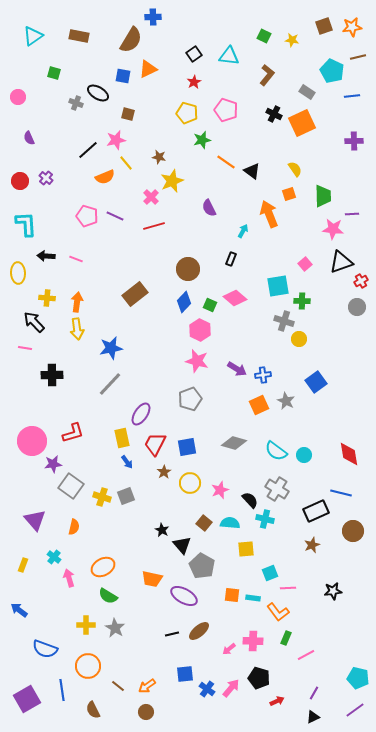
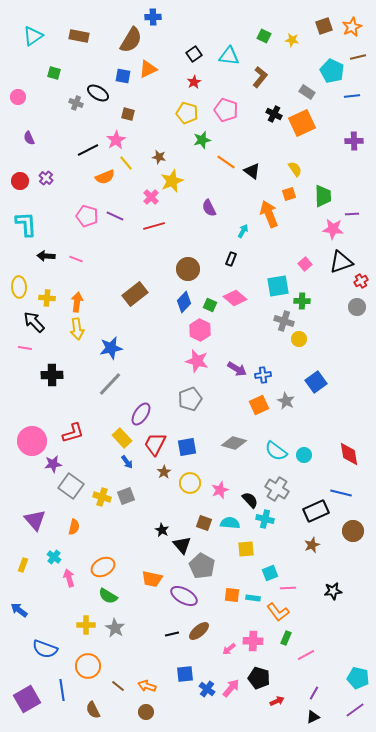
orange star at (352, 27): rotated 18 degrees counterclockwise
brown L-shape at (267, 75): moved 7 px left, 2 px down
pink star at (116, 140): rotated 18 degrees counterclockwise
black line at (88, 150): rotated 15 degrees clockwise
yellow ellipse at (18, 273): moved 1 px right, 14 px down
yellow rectangle at (122, 438): rotated 30 degrees counterclockwise
brown square at (204, 523): rotated 21 degrees counterclockwise
orange arrow at (147, 686): rotated 54 degrees clockwise
